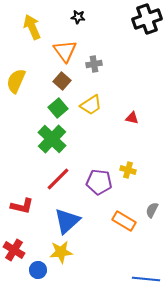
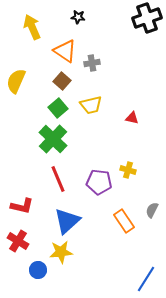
black cross: moved 1 px up
orange triangle: rotated 20 degrees counterclockwise
gray cross: moved 2 px left, 1 px up
yellow trapezoid: rotated 20 degrees clockwise
green cross: moved 1 px right
red line: rotated 68 degrees counterclockwise
orange rectangle: rotated 25 degrees clockwise
red cross: moved 4 px right, 9 px up
blue line: rotated 64 degrees counterclockwise
